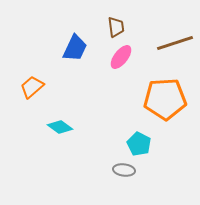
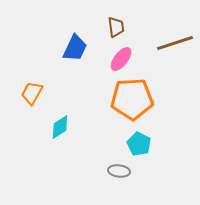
pink ellipse: moved 2 px down
orange trapezoid: moved 6 px down; rotated 20 degrees counterclockwise
orange pentagon: moved 33 px left
cyan diamond: rotated 70 degrees counterclockwise
gray ellipse: moved 5 px left, 1 px down
